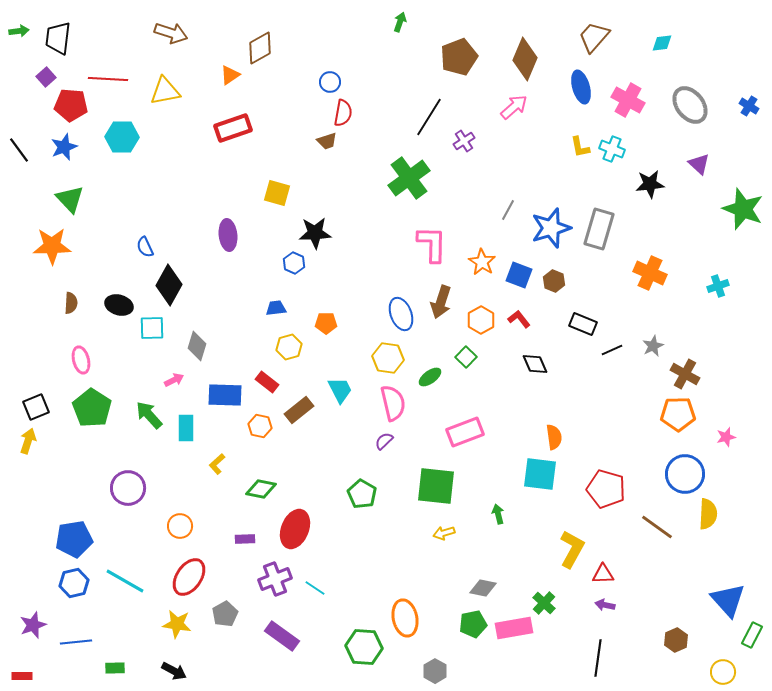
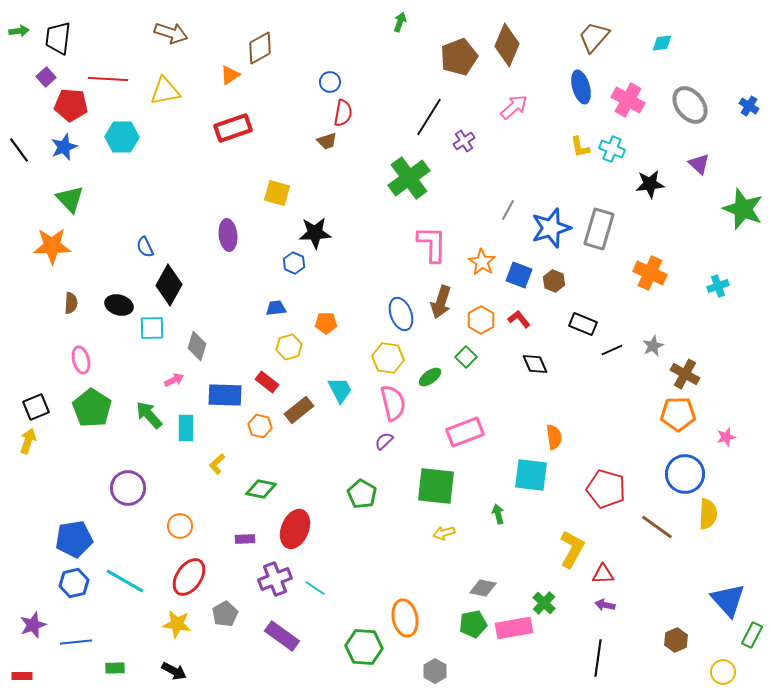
brown diamond at (525, 59): moved 18 px left, 14 px up
cyan square at (540, 474): moved 9 px left, 1 px down
